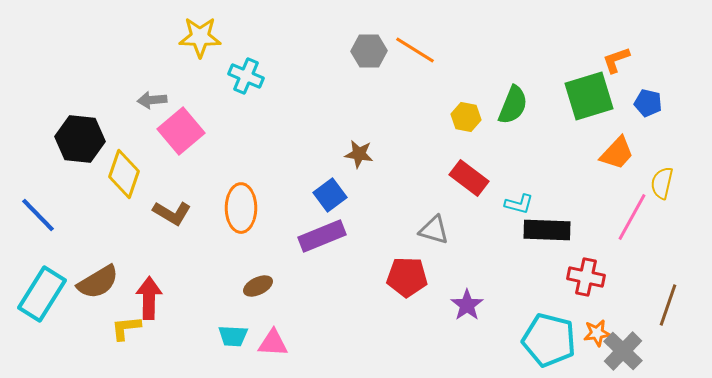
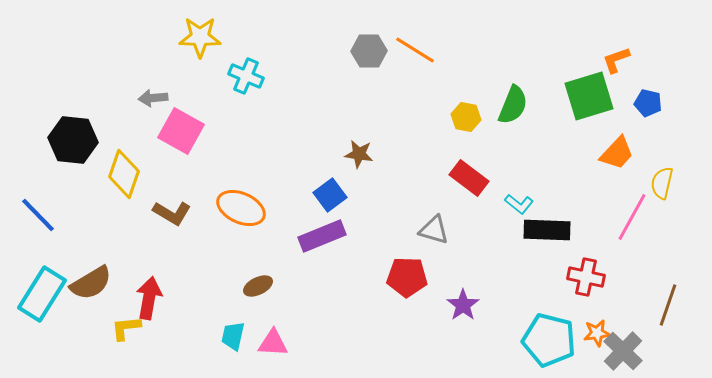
gray arrow: moved 1 px right, 2 px up
pink square: rotated 21 degrees counterclockwise
black hexagon: moved 7 px left, 1 px down
cyan L-shape: rotated 24 degrees clockwise
orange ellipse: rotated 66 degrees counterclockwise
brown semicircle: moved 7 px left, 1 px down
red arrow: rotated 9 degrees clockwise
purple star: moved 4 px left
cyan trapezoid: rotated 100 degrees clockwise
